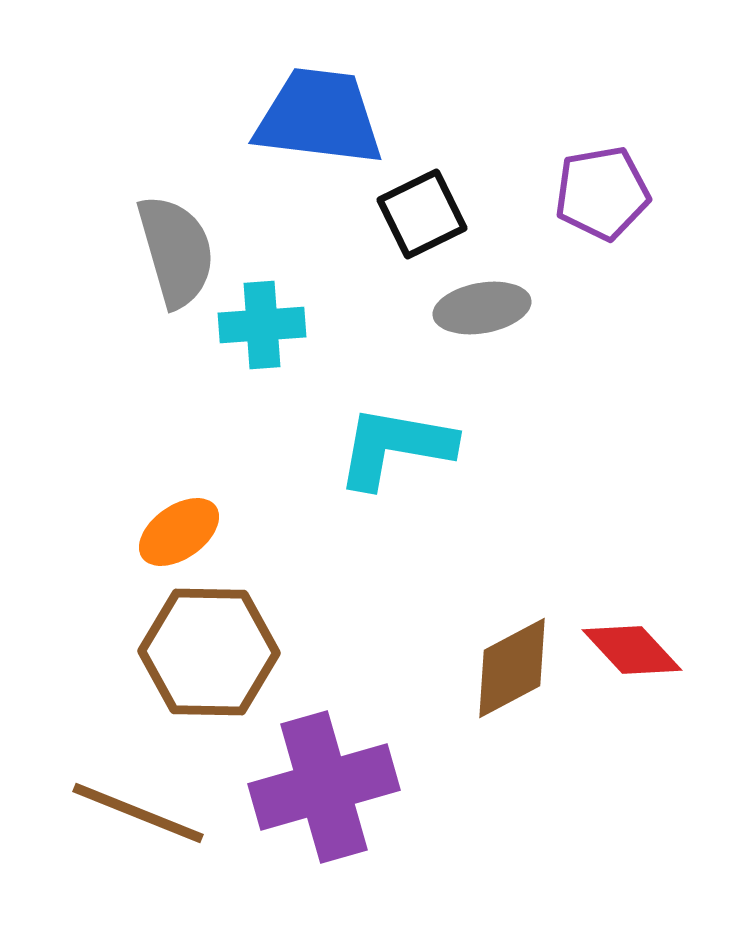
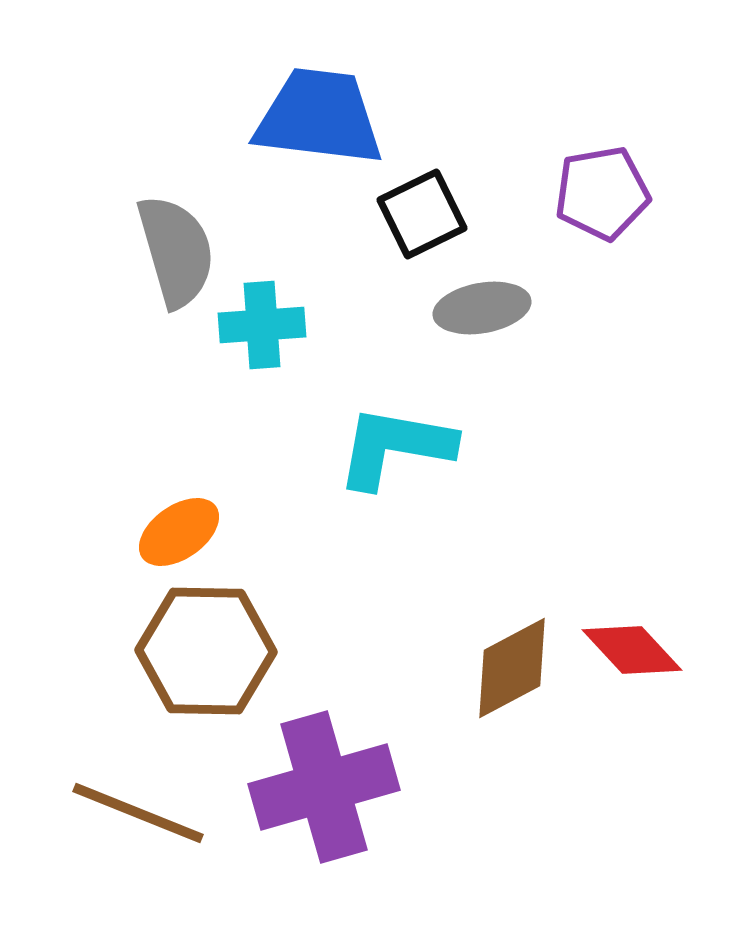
brown hexagon: moved 3 px left, 1 px up
